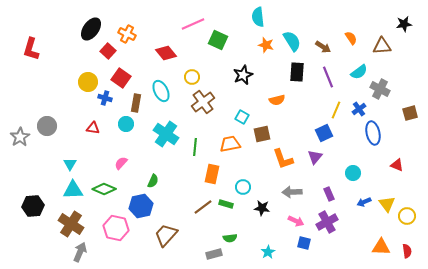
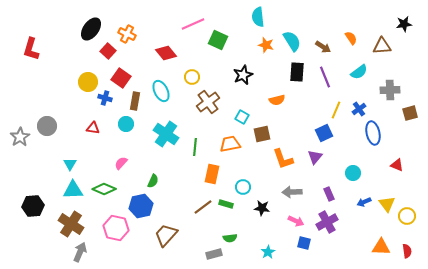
purple line at (328, 77): moved 3 px left
gray cross at (380, 89): moved 10 px right, 1 px down; rotated 30 degrees counterclockwise
brown cross at (203, 102): moved 5 px right
brown rectangle at (136, 103): moved 1 px left, 2 px up
